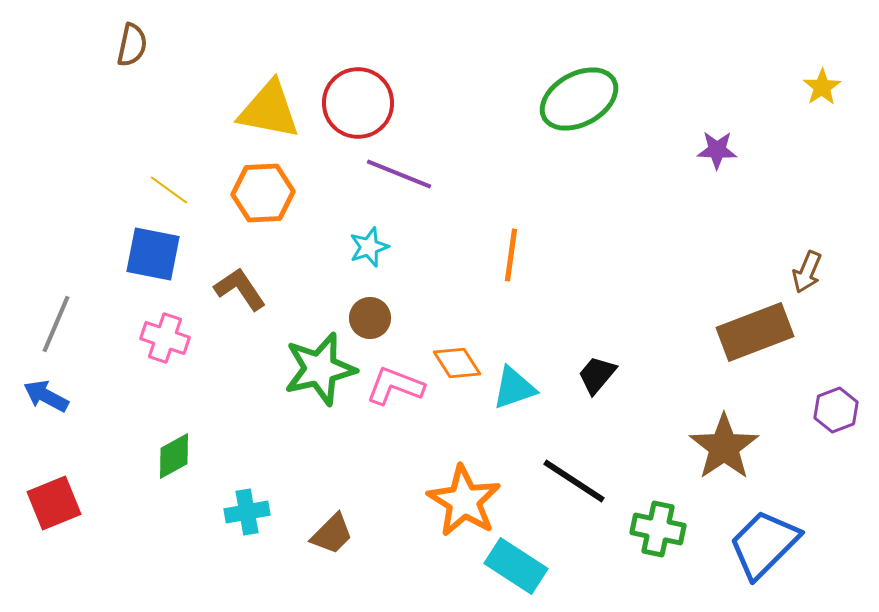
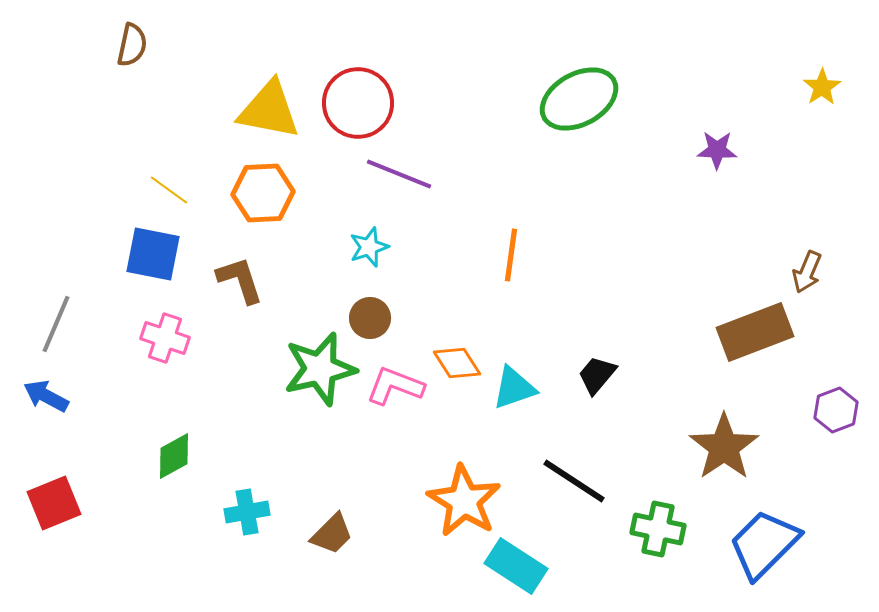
brown L-shape: moved 9 px up; rotated 16 degrees clockwise
